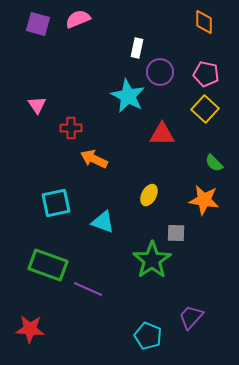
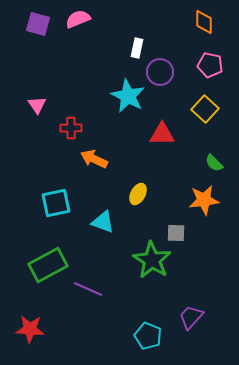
pink pentagon: moved 4 px right, 9 px up
yellow ellipse: moved 11 px left, 1 px up
orange star: rotated 16 degrees counterclockwise
green star: rotated 6 degrees counterclockwise
green rectangle: rotated 48 degrees counterclockwise
